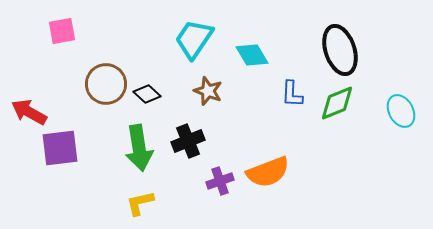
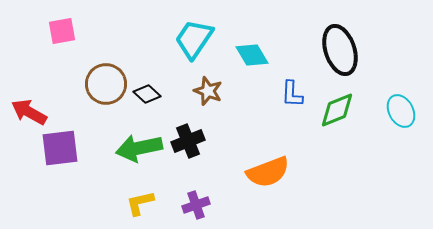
green diamond: moved 7 px down
green arrow: rotated 87 degrees clockwise
purple cross: moved 24 px left, 24 px down
